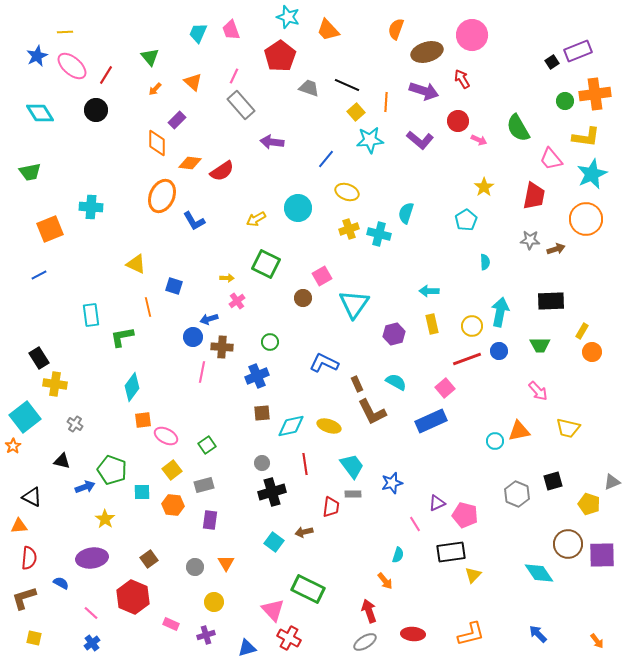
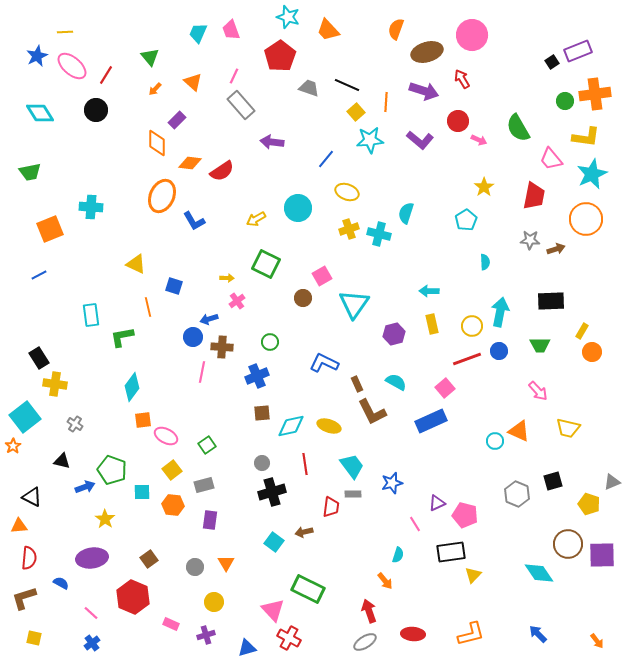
orange triangle at (519, 431): rotated 35 degrees clockwise
